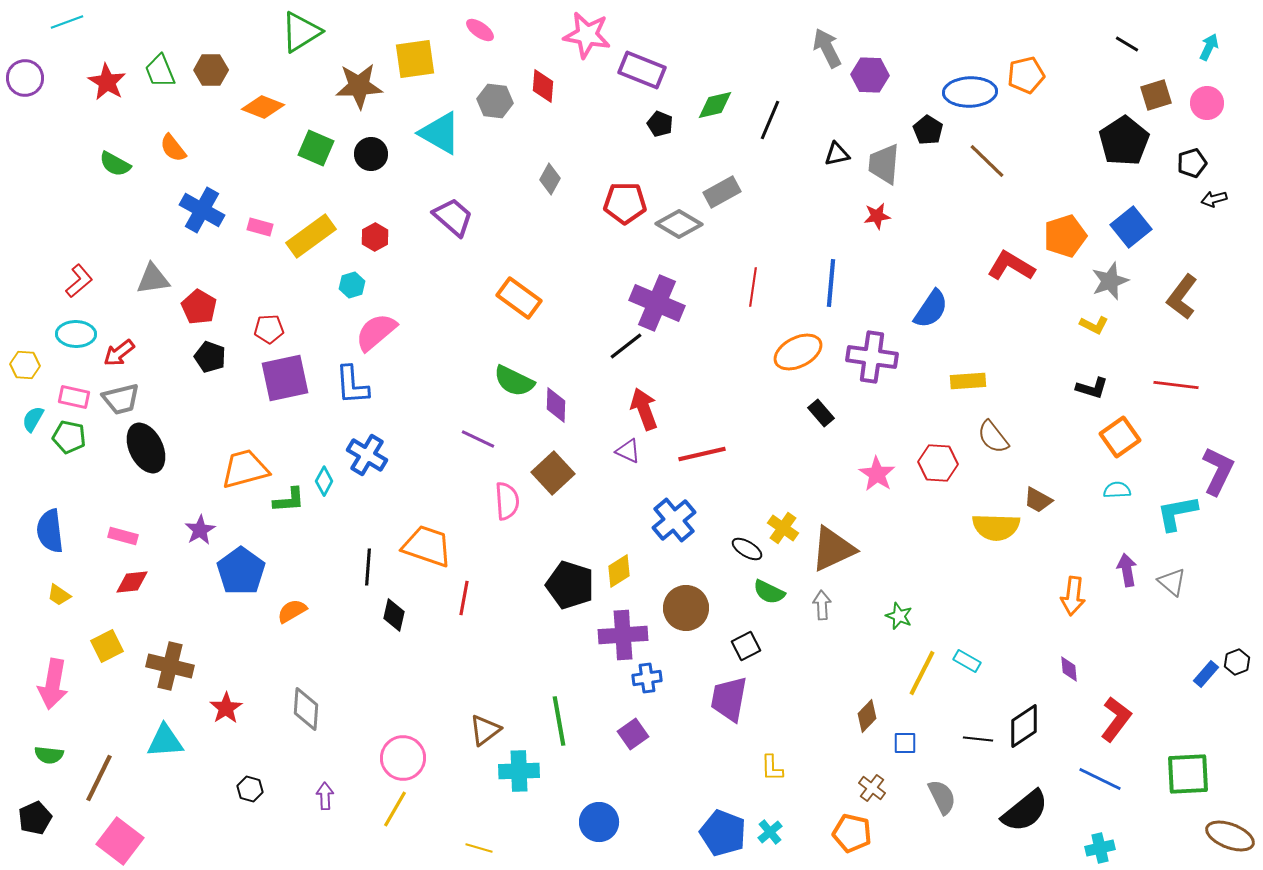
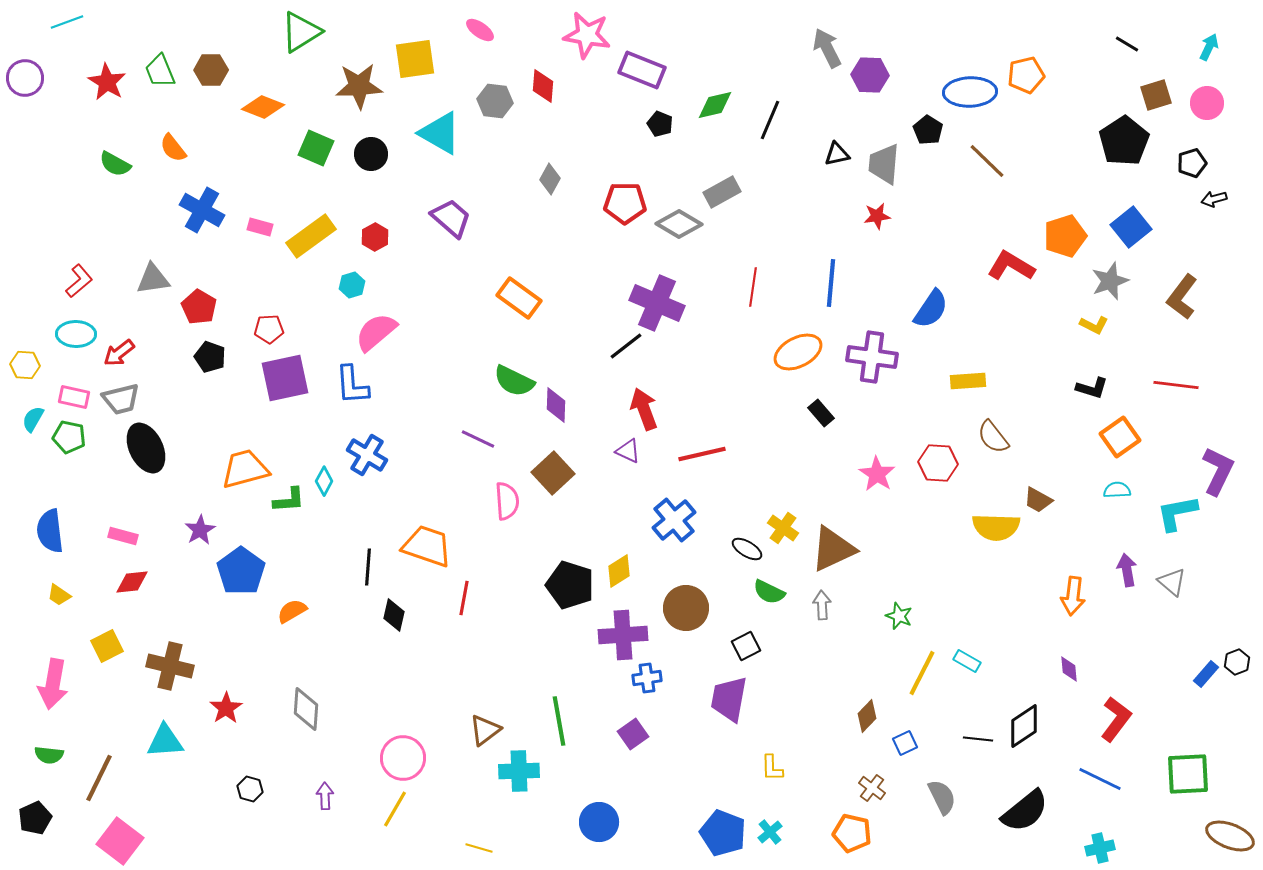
purple trapezoid at (453, 217): moved 2 px left, 1 px down
blue square at (905, 743): rotated 25 degrees counterclockwise
